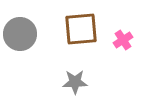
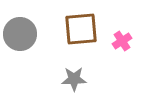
pink cross: moved 1 px left, 1 px down
gray star: moved 1 px left, 3 px up
